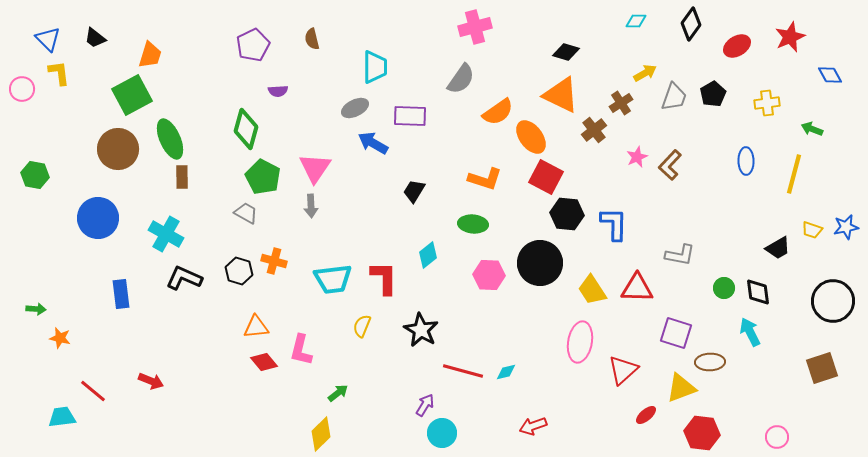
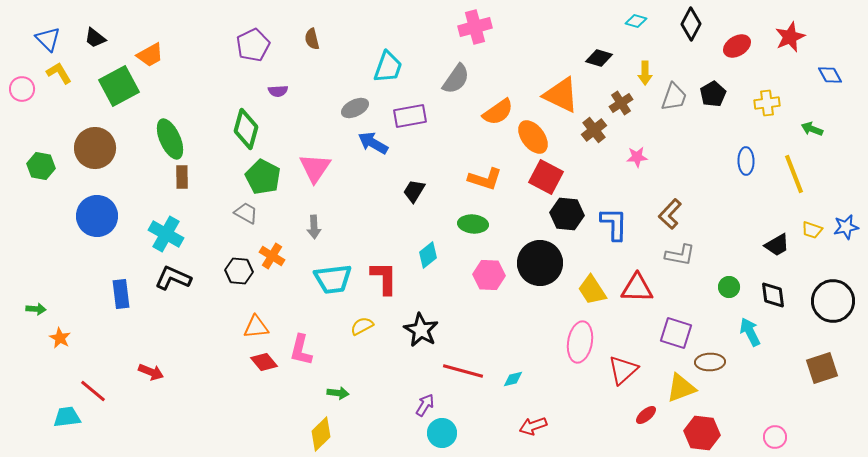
cyan diamond at (636, 21): rotated 15 degrees clockwise
black diamond at (691, 24): rotated 8 degrees counterclockwise
black diamond at (566, 52): moved 33 px right, 6 px down
orange trapezoid at (150, 55): rotated 44 degrees clockwise
cyan trapezoid at (375, 67): moved 13 px right; rotated 20 degrees clockwise
yellow L-shape at (59, 73): rotated 24 degrees counterclockwise
yellow arrow at (645, 73): rotated 120 degrees clockwise
gray semicircle at (461, 79): moved 5 px left
green square at (132, 95): moved 13 px left, 9 px up
purple rectangle at (410, 116): rotated 12 degrees counterclockwise
orange ellipse at (531, 137): moved 2 px right
brown circle at (118, 149): moved 23 px left, 1 px up
pink star at (637, 157): rotated 20 degrees clockwise
brown L-shape at (670, 165): moved 49 px down
yellow line at (794, 174): rotated 36 degrees counterclockwise
green hexagon at (35, 175): moved 6 px right, 9 px up
gray arrow at (311, 206): moved 3 px right, 21 px down
blue circle at (98, 218): moved 1 px left, 2 px up
black trapezoid at (778, 248): moved 1 px left, 3 px up
orange cross at (274, 261): moved 2 px left, 5 px up; rotated 15 degrees clockwise
black hexagon at (239, 271): rotated 12 degrees counterclockwise
black L-shape at (184, 278): moved 11 px left
green circle at (724, 288): moved 5 px right, 1 px up
black diamond at (758, 292): moved 15 px right, 3 px down
yellow semicircle at (362, 326): rotated 40 degrees clockwise
orange star at (60, 338): rotated 15 degrees clockwise
cyan diamond at (506, 372): moved 7 px right, 7 px down
red arrow at (151, 381): moved 9 px up
green arrow at (338, 393): rotated 45 degrees clockwise
cyan trapezoid at (62, 417): moved 5 px right
pink circle at (777, 437): moved 2 px left
